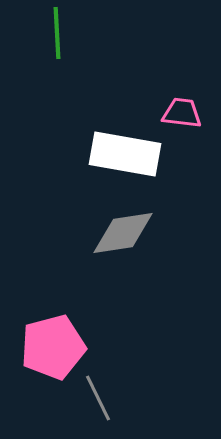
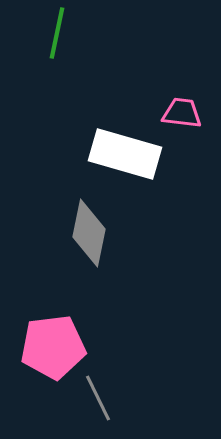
green line: rotated 15 degrees clockwise
white rectangle: rotated 6 degrees clockwise
gray diamond: moved 34 px left; rotated 70 degrees counterclockwise
pink pentagon: rotated 8 degrees clockwise
